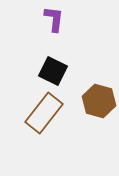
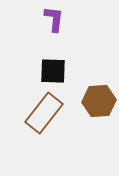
black square: rotated 24 degrees counterclockwise
brown hexagon: rotated 20 degrees counterclockwise
